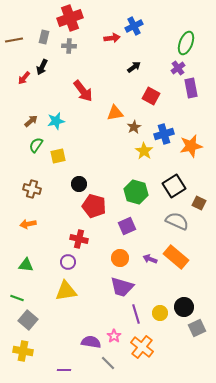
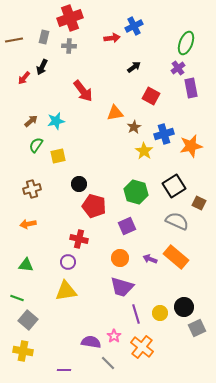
brown cross at (32, 189): rotated 30 degrees counterclockwise
